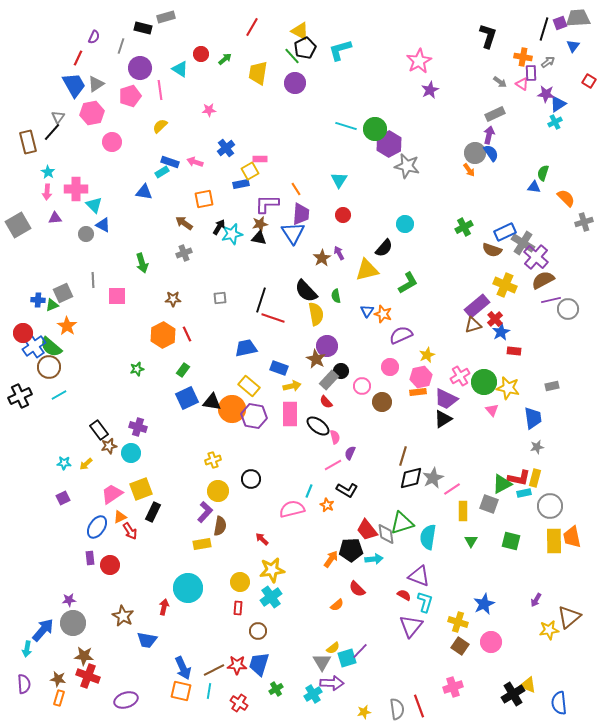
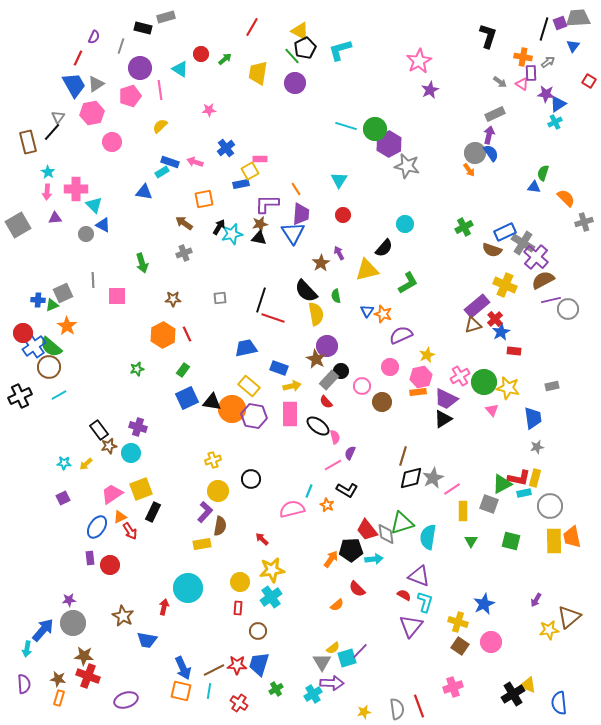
brown star at (322, 258): moved 1 px left, 5 px down
